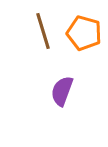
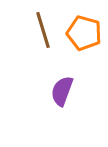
brown line: moved 1 px up
